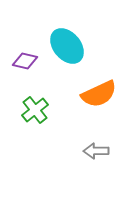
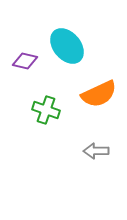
green cross: moved 11 px right; rotated 32 degrees counterclockwise
